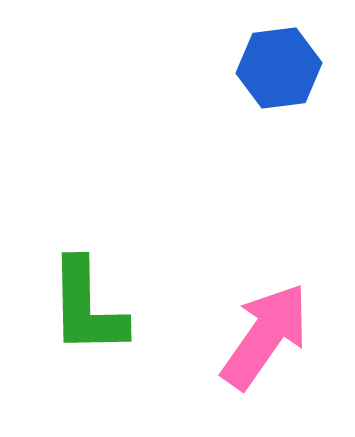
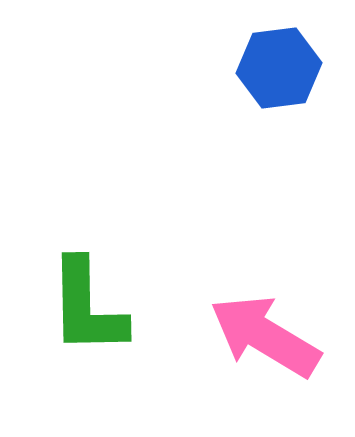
pink arrow: rotated 94 degrees counterclockwise
